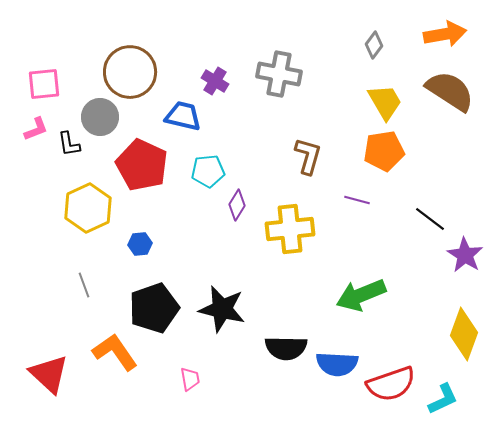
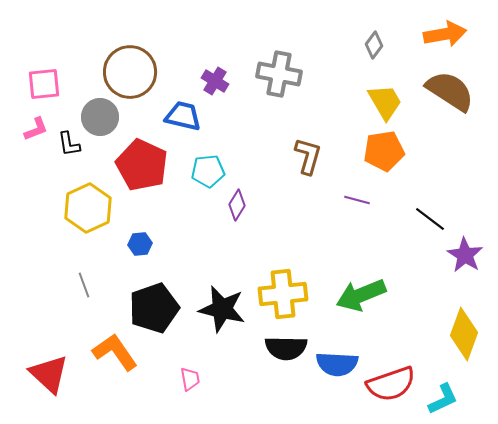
yellow cross: moved 7 px left, 65 px down
